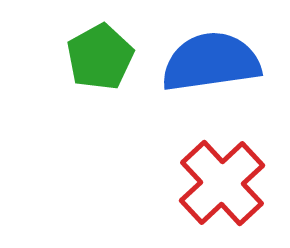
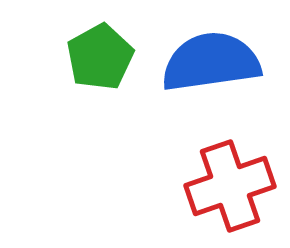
red cross: moved 8 px right, 3 px down; rotated 24 degrees clockwise
